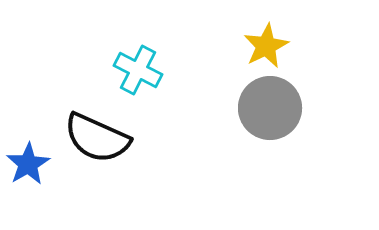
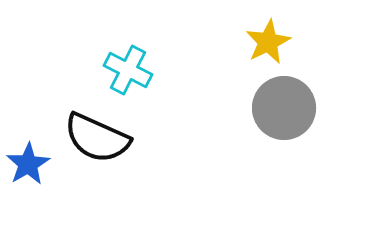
yellow star: moved 2 px right, 4 px up
cyan cross: moved 10 px left
gray circle: moved 14 px right
